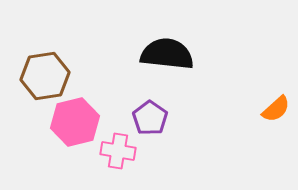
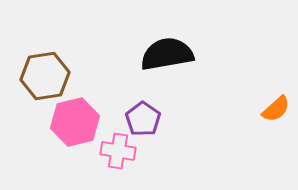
black semicircle: rotated 16 degrees counterclockwise
purple pentagon: moved 7 px left, 1 px down
